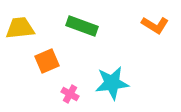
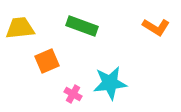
orange L-shape: moved 1 px right, 2 px down
cyan star: moved 2 px left
pink cross: moved 3 px right
